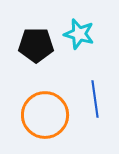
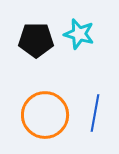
black pentagon: moved 5 px up
blue line: moved 14 px down; rotated 18 degrees clockwise
